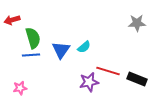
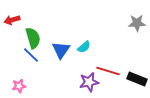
blue line: rotated 48 degrees clockwise
pink star: moved 1 px left, 2 px up
